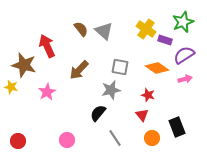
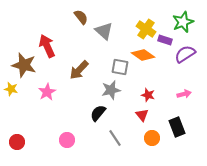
brown semicircle: moved 12 px up
purple semicircle: moved 1 px right, 1 px up
orange diamond: moved 14 px left, 13 px up
pink arrow: moved 1 px left, 15 px down
yellow star: moved 2 px down
red circle: moved 1 px left, 1 px down
